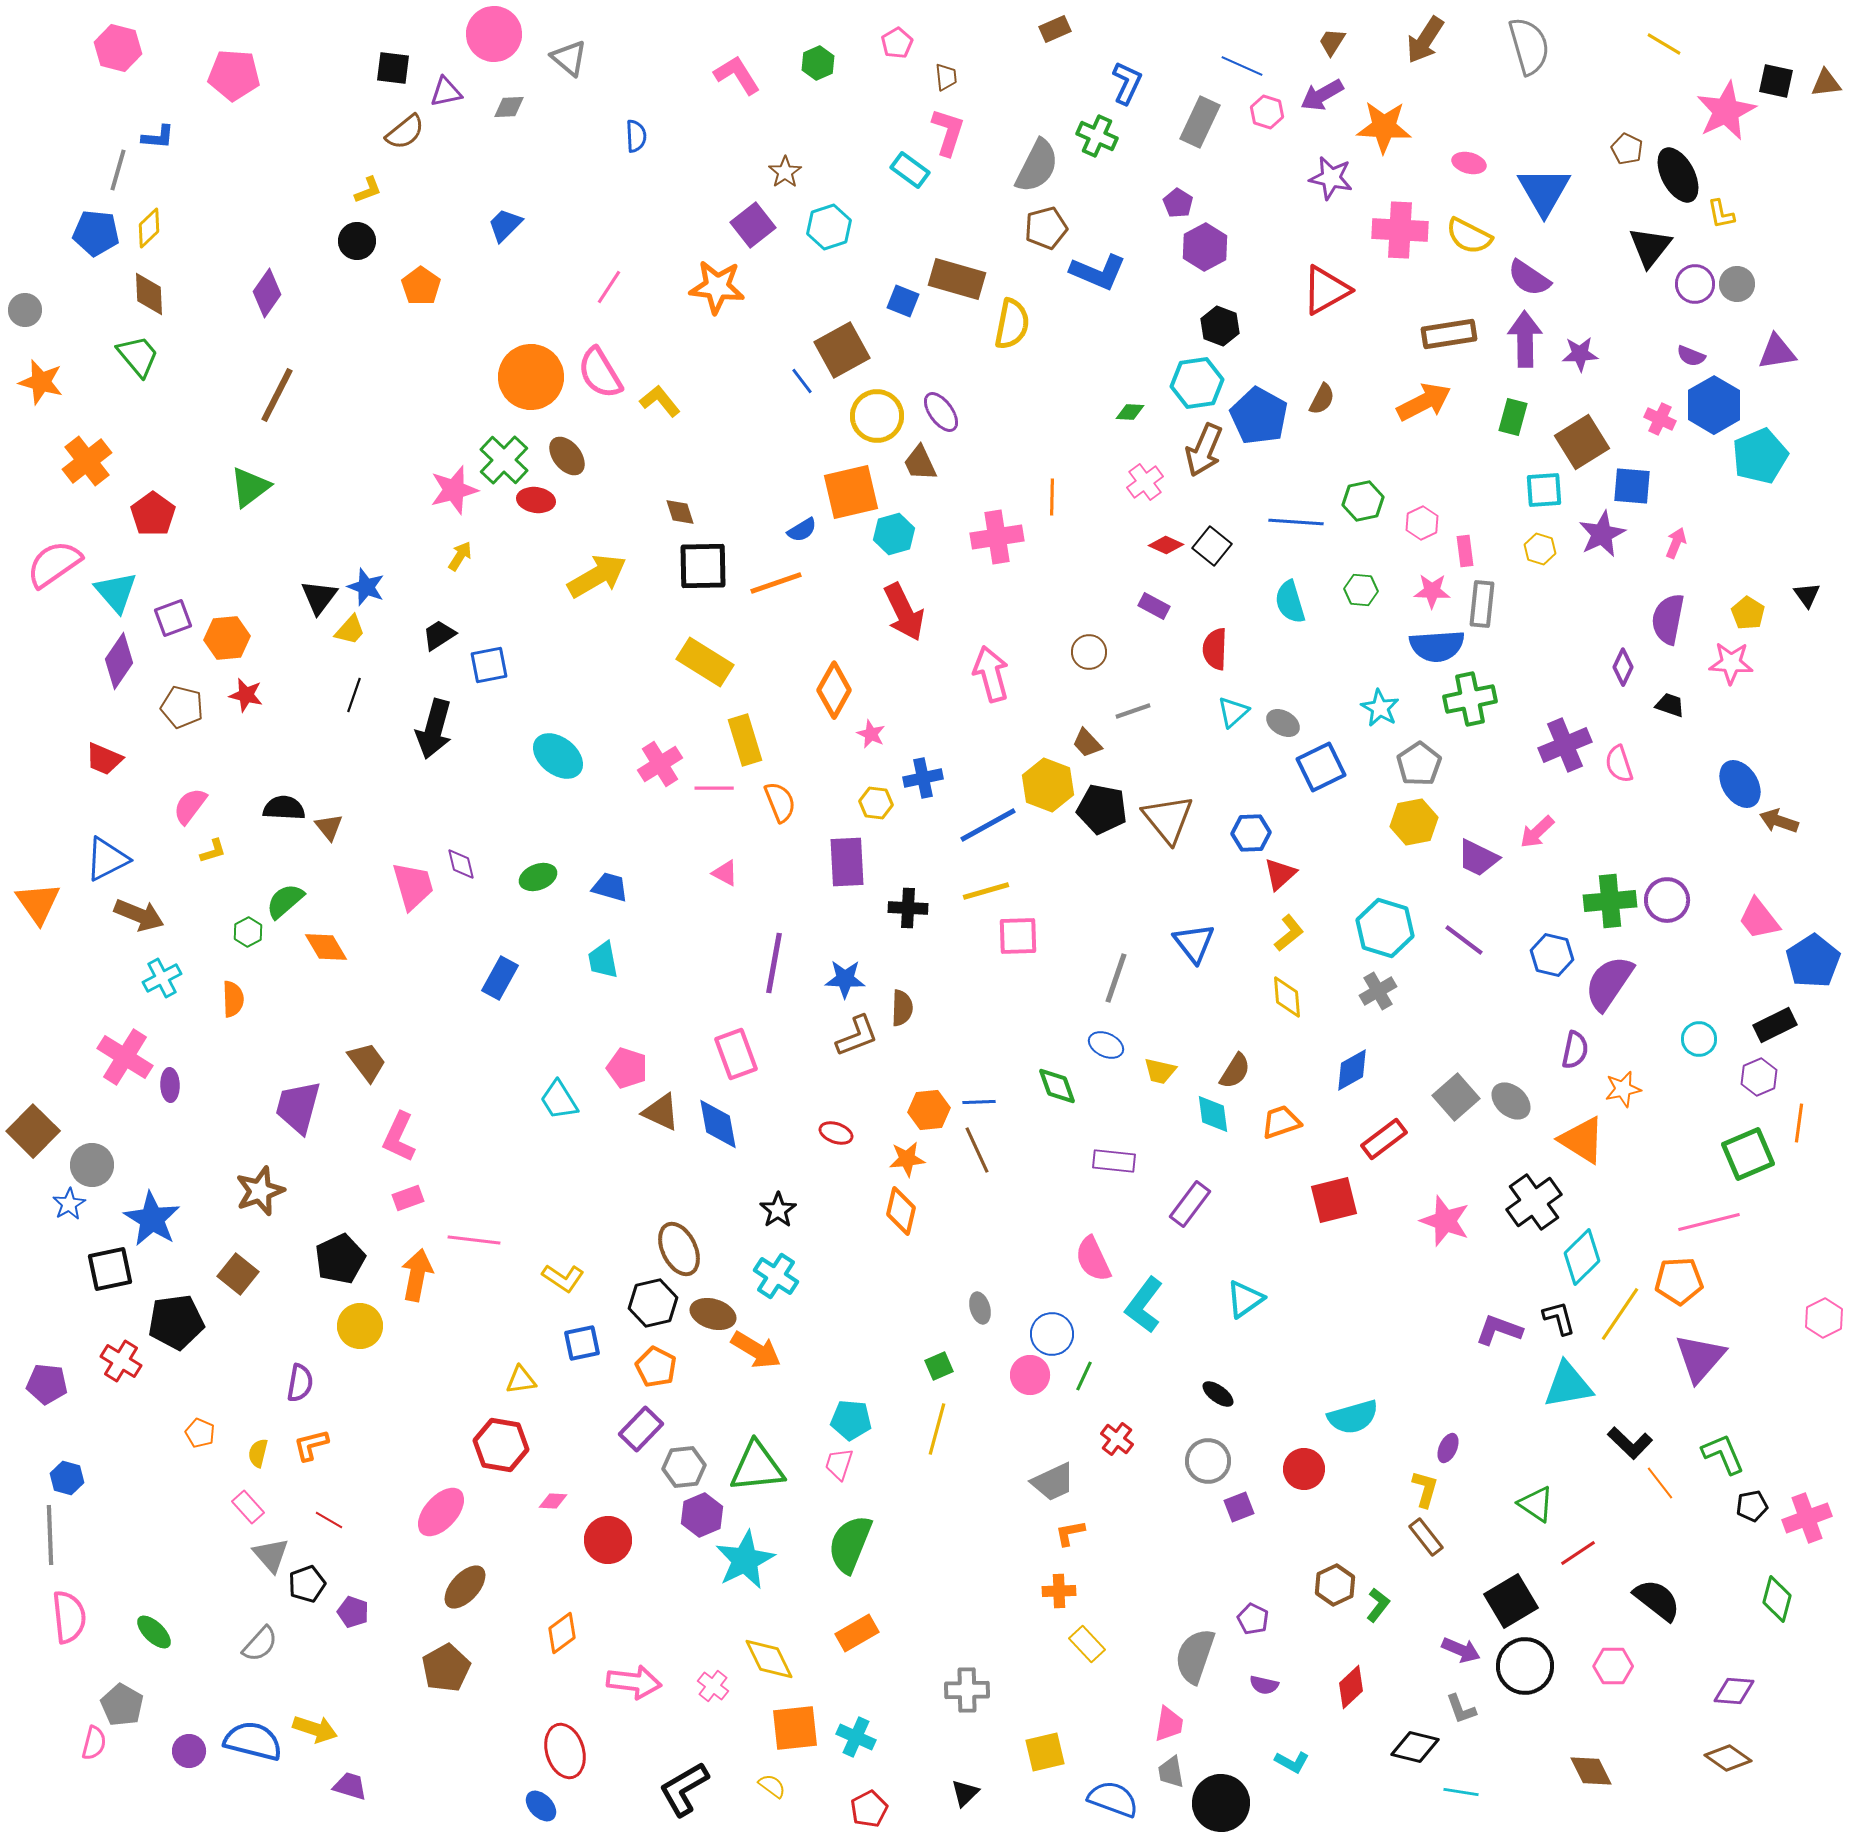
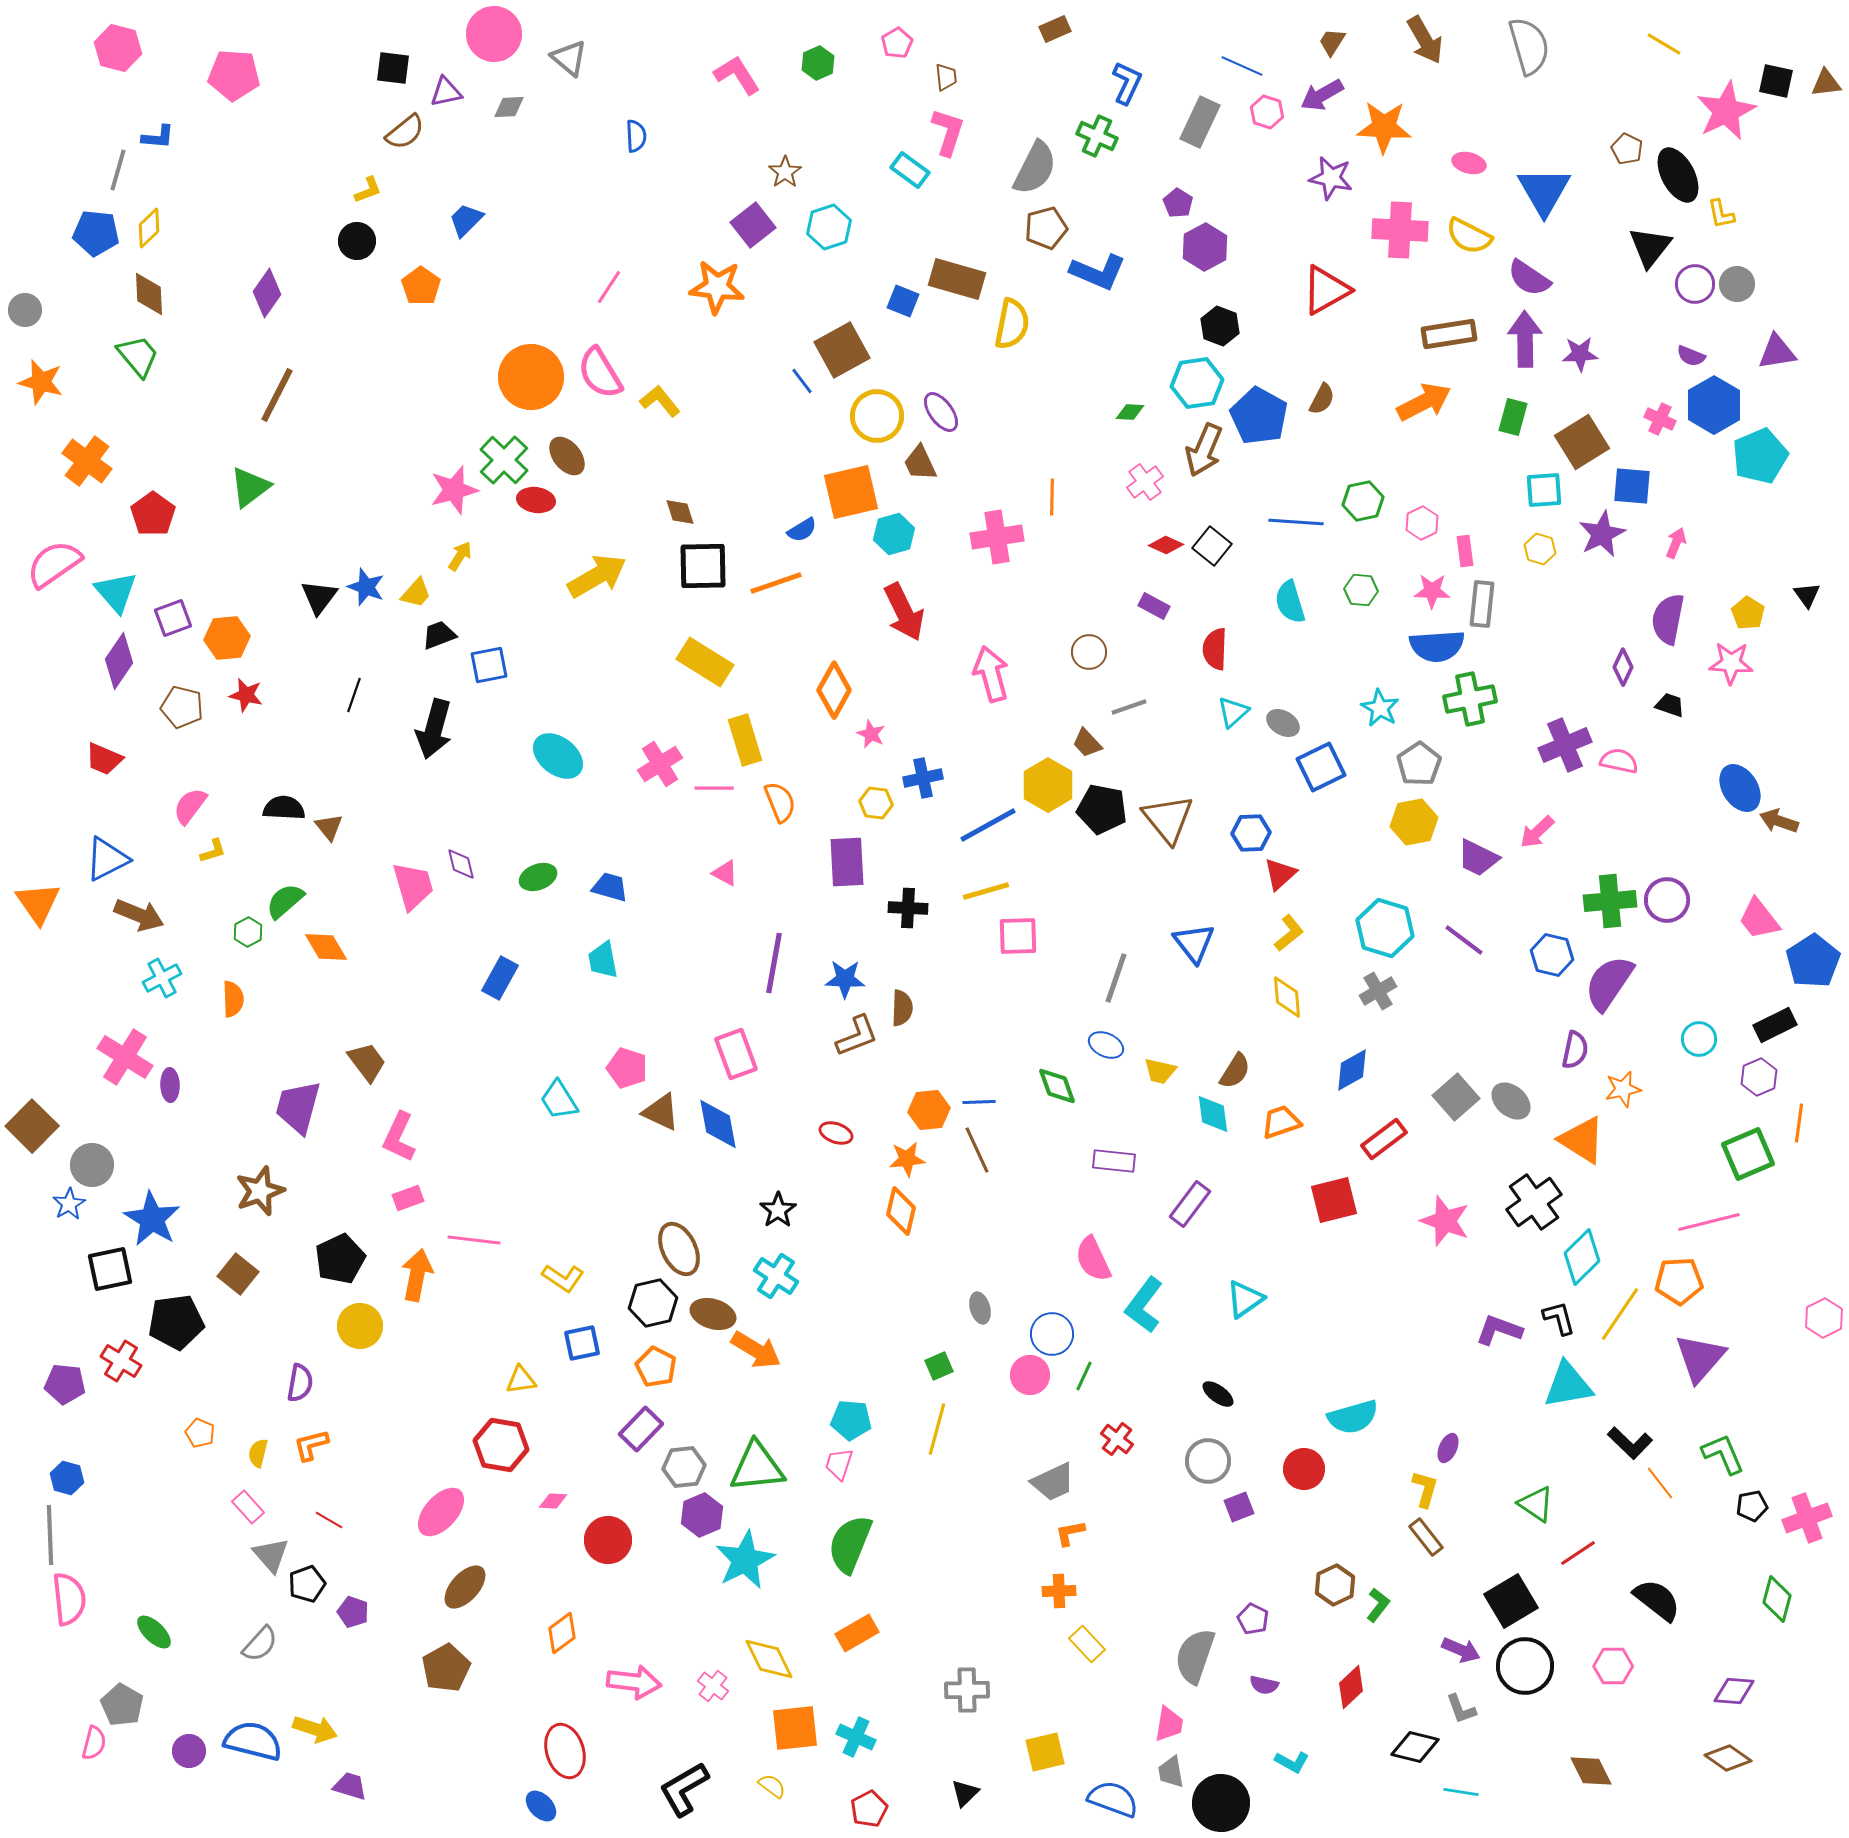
brown arrow at (1425, 40): rotated 63 degrees counterclockwise
gray semicircle at (1037, 166): moved 2 px left, 2 px down
blue trapezoid at (505, 225): moved 39 px left, 5 px up
orange cross at (87, 461): rotated 15 degrees counterclockwise
yellow trapezoid at (350, 630): moved 66 px right, 37 px up
black trapezoid at (439, 635): rotated 12 degrees clockwise
gray line at (1133, 711): moved 4 px left, 4 px up
pink semicircle at (1619, 764): moved 3 px up; rotated 120 degrees clockwise
blue ellipse at (1740, 784): moved 4 px down
yellow hexagon at (1048, 785): rotated 9 degrees clockwise
brown square at (33, 1131): moved 1 px left, 5 px up
purple pentagon at (47, 1384): moved 18 px right
pink semicircle at (69, 1617): moved 18 px up
